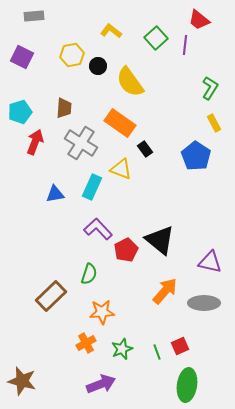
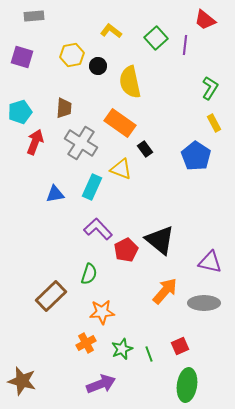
red trapezoid: moved 6 px right
purple square: rotated 10 degrees counterclockwise
yellow semicircle: rotated 24 degrees clockwise
green line: moved 8 px left, 2 px down
